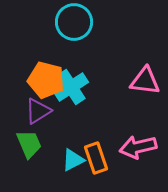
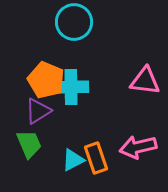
orange pentagon: rotated 9 degrees clockwise
cyan cross: rotated 32 degrees clockwise
